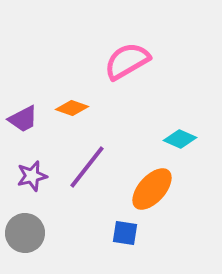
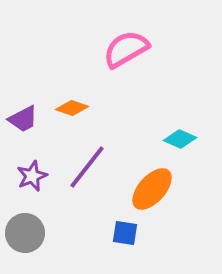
pink semicircle: moved 1 px left, 12 px up
purple star: rotated 8 degrees counterclockwise
